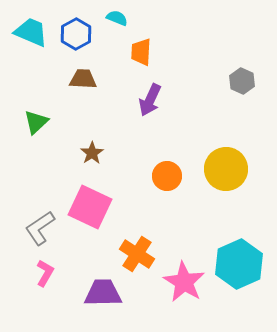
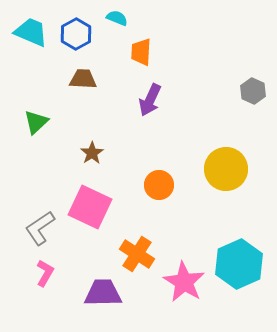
gray hexagon: moved 11 px right, 10 px down
orange circle: moved 8 px left, 9 px down
